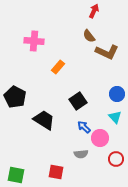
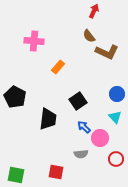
black trapezoid: moved 4 px right, 1 px up; rotated 65 degrees clockwise
